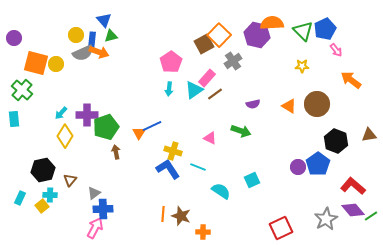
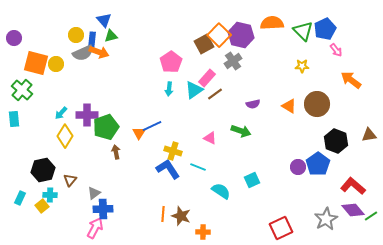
purple hexagon at (257, 35): moved 16 px left
